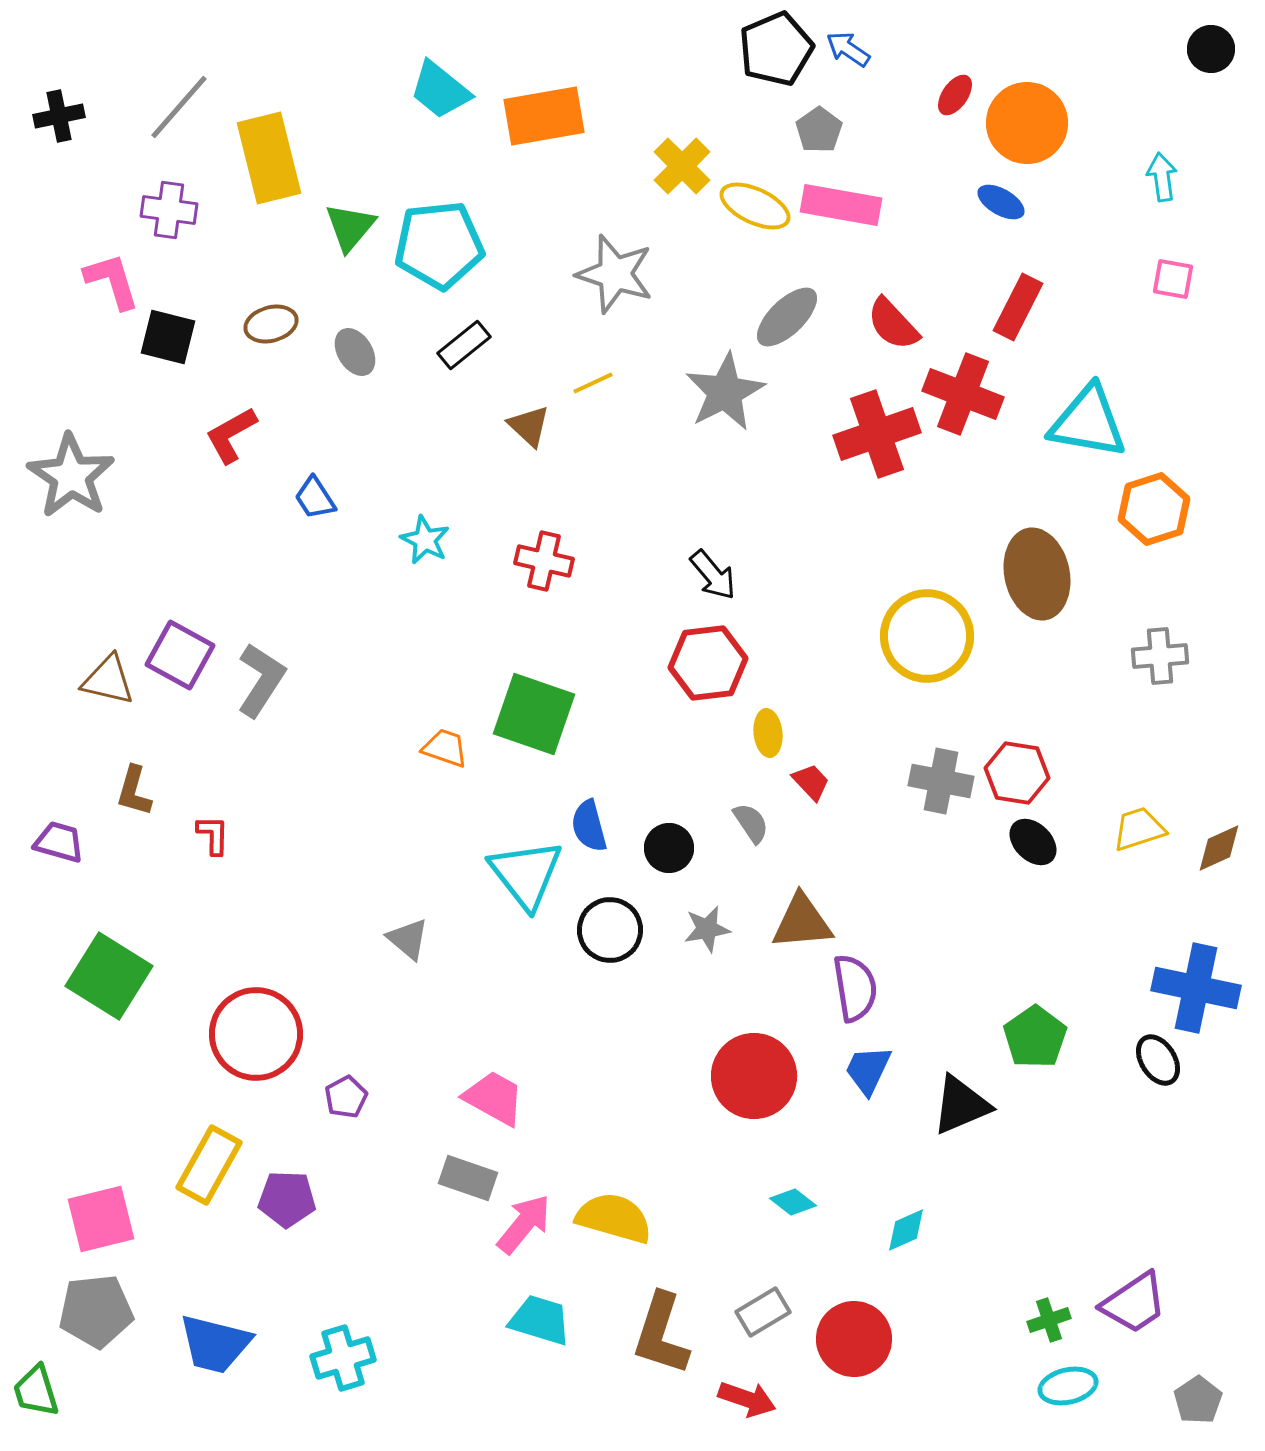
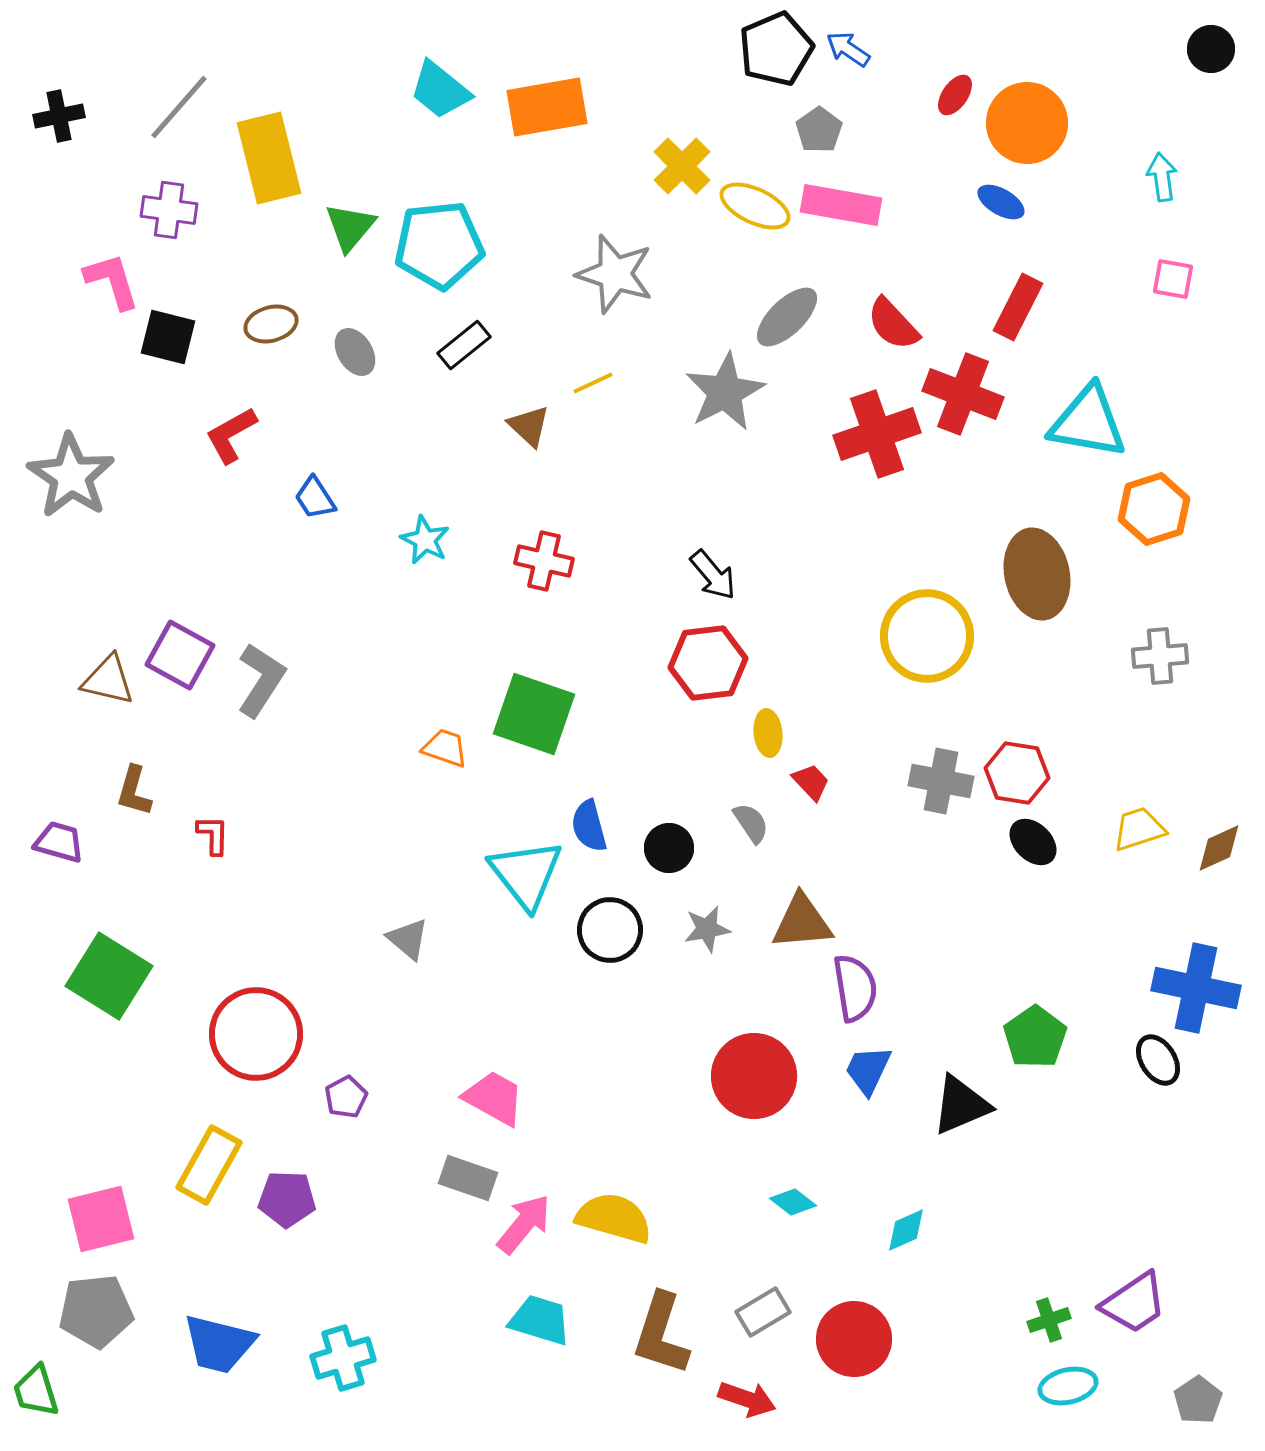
orange rectangle at (544, 116): moved 3 px right, 9 px up
blue trapezoid at (215, 1344): moved 4 px right
